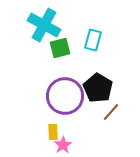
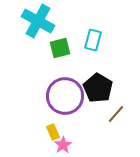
cyan cross: moved 6 px left, 4 px up
brown line: moved 5 px right, 2 px down
yellow rectangle: rotated 21 degrees counterclockwise
